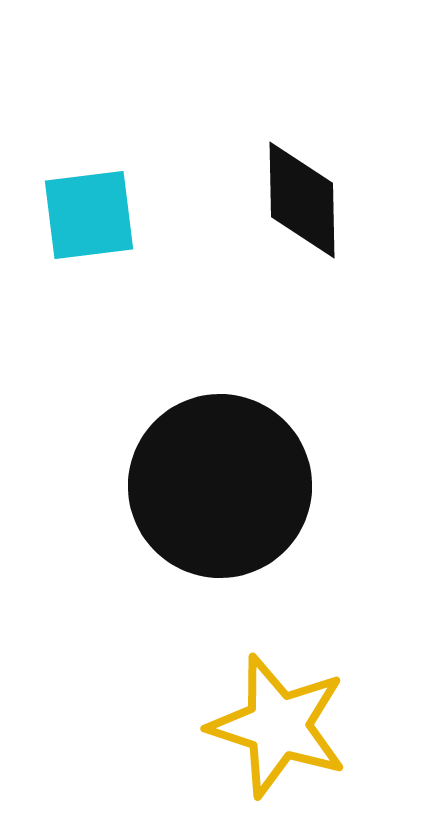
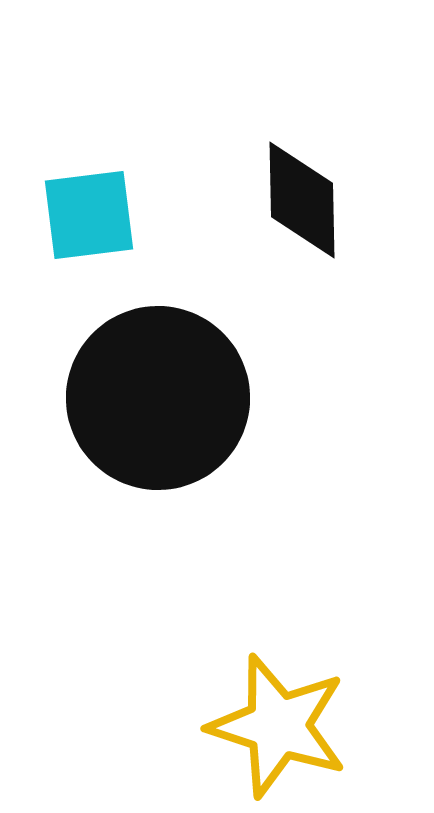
black circle: moved 62 px left, 88 px up
